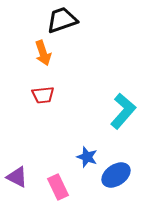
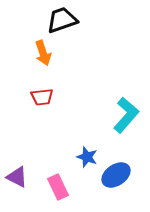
red trapezoid: moved 1 px left, 2 px down
cyan L-shape: moved 3 px right, 4 px down
